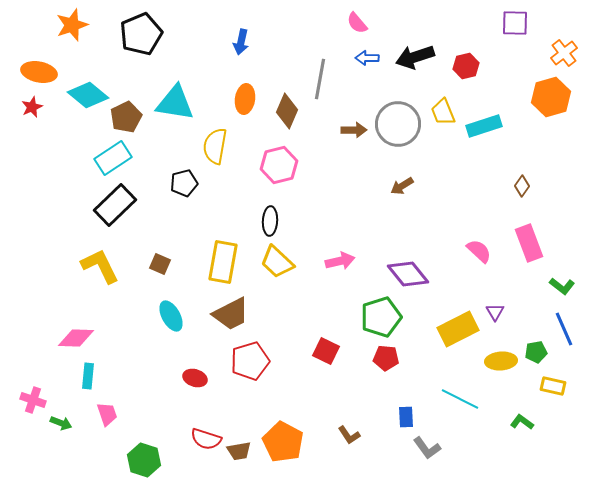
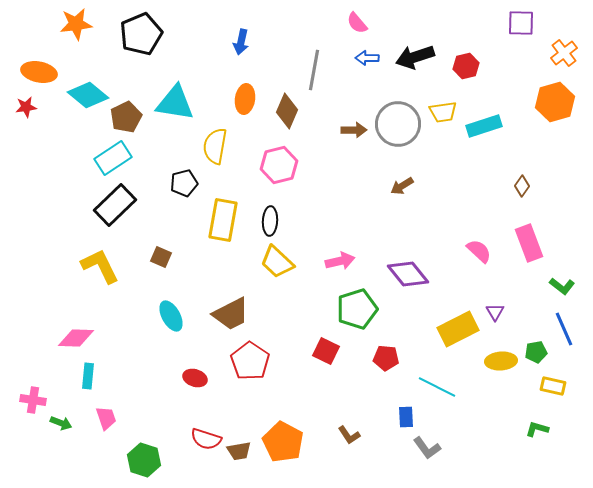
purple square at (515, 23): moved 6 px right
orange star at (72, 25): moved 4 px right, 1 px up; rotated 12 degrees clockwise
gray line at (320, 79): moved 6 px left, 9 px up
orange hexagon at (551, 97): moved 4 px right, 5 px down
red star at (32, 107): moved 6 px left; rotated 15 degrees clockwise
yellow trapezoid at (443, 112): rotated 76 degrees counterclockwise
yellow rectangle at (223, 262): moved 42 px up
brown square at (160, 264): moved 1 px right, 7 px up
green pentagon at (381, 317): moved 24 px left, 8 px up
red pentagon at (250, 361): rotated 21 degrees counterclockwise
cyan line at (460, 399): moved 23 px left, 12 px up
pink cross at (33, 400): rotated 10 degrees counterclockwise
pink trapezoid at (107, 414): moved 1 px left, 4 px down
green L-shape at (522, 422): moved 15 px right, 7 px down; rotated 20 degrees counterclockwise
